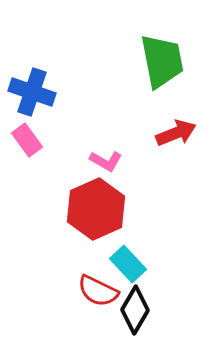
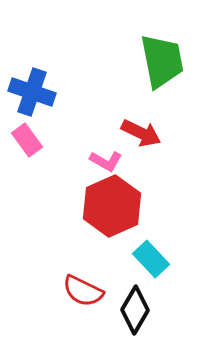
red arrow: moved 35 px left; rotated 48 degrees clockwise
red hexagon: moved 16 px right, 3 px up
cyan rectangle: moved 23 px right, 5 px up
red semicircle: moved 15 px left
